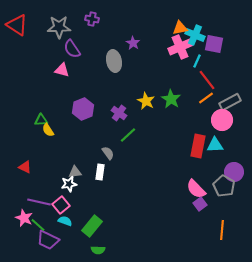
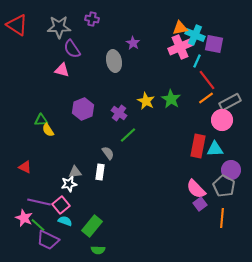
cyan triangle at (215, 145): moved 4 px down
purple circle at (234, 172): moved 3 px left, 2 px up
orange line at (222, 230): moved 12 px up
